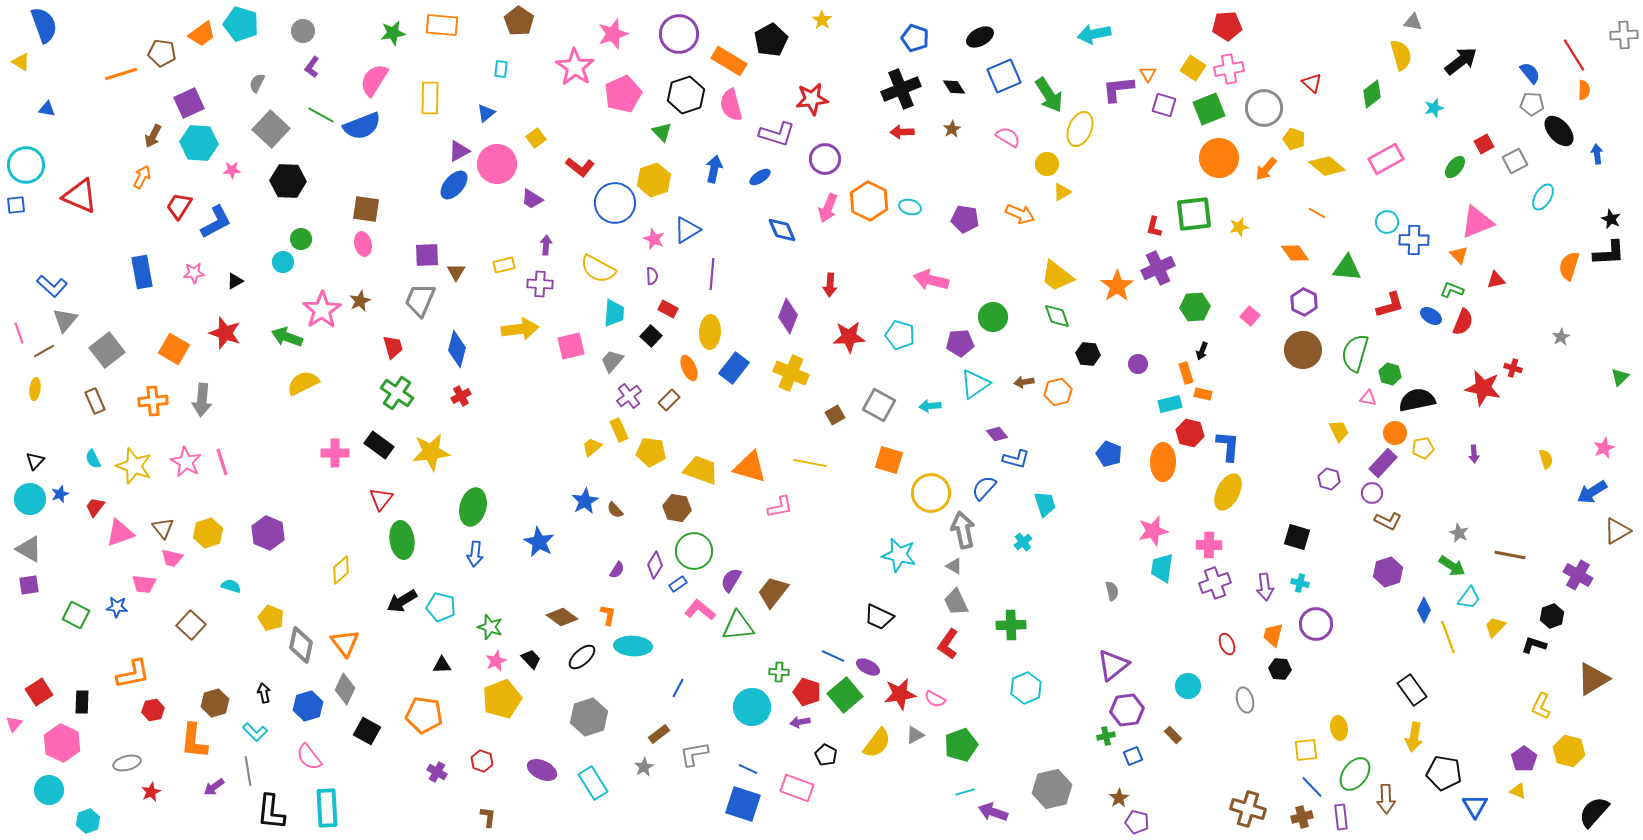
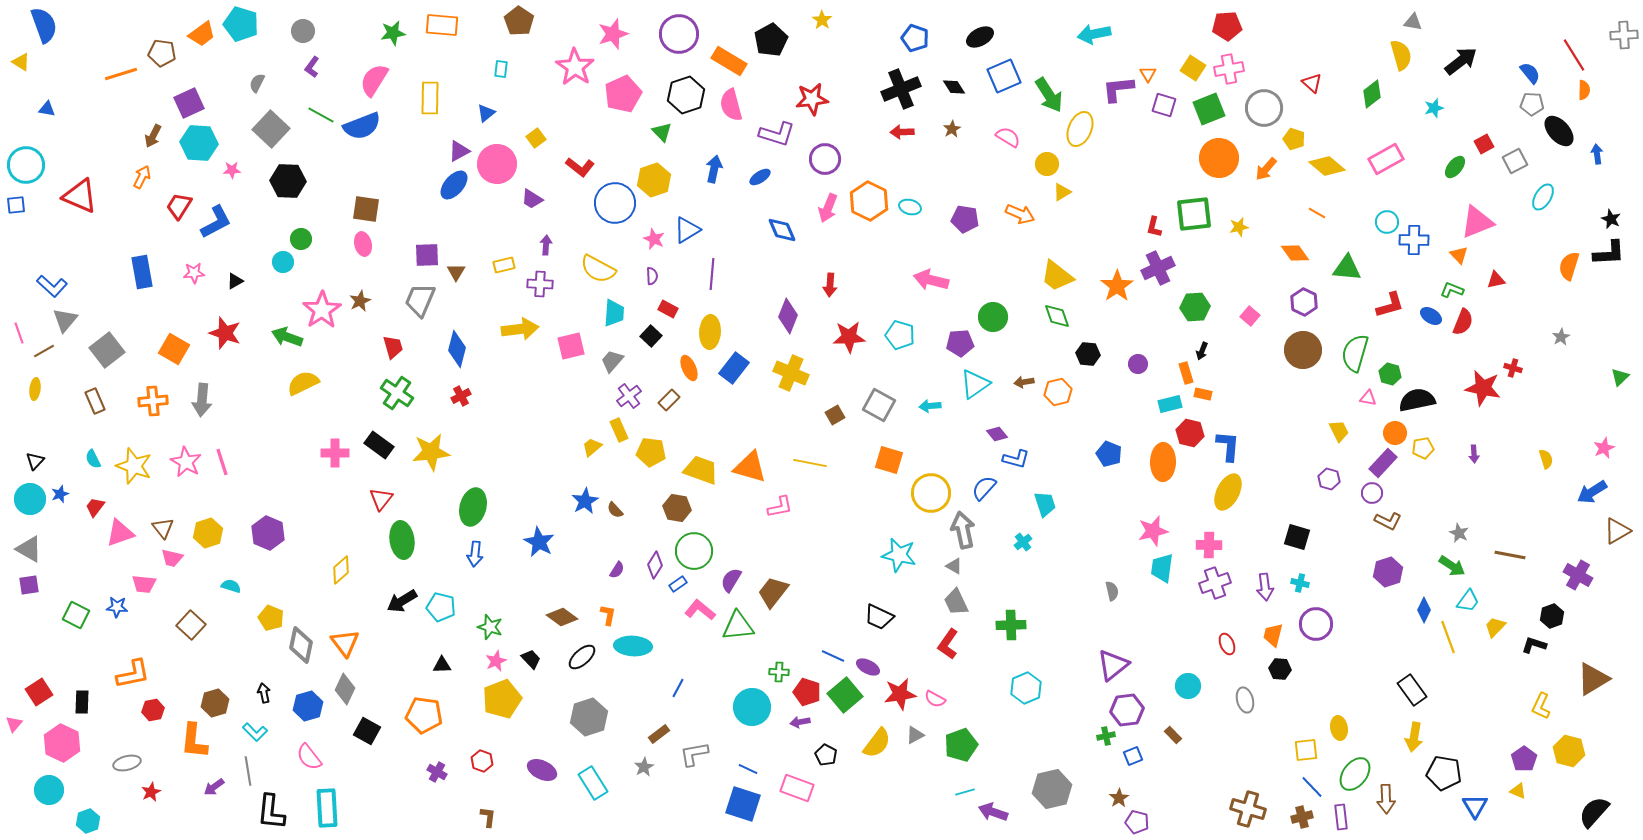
cyan trapezoid at (1469, 598): moved 1 px left, 3 px down
